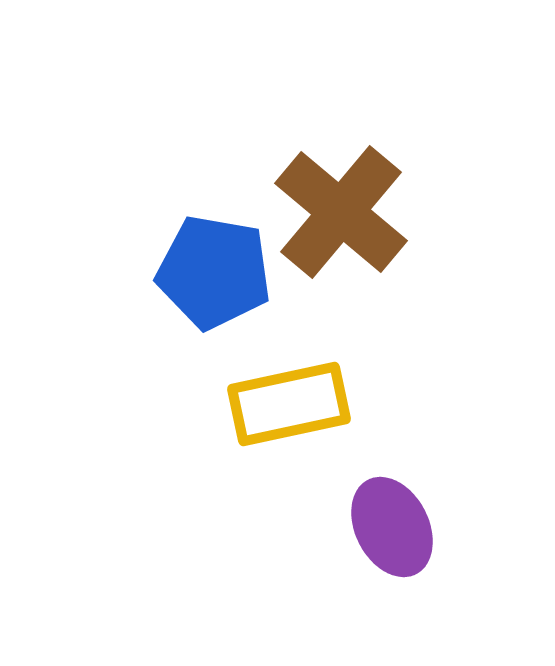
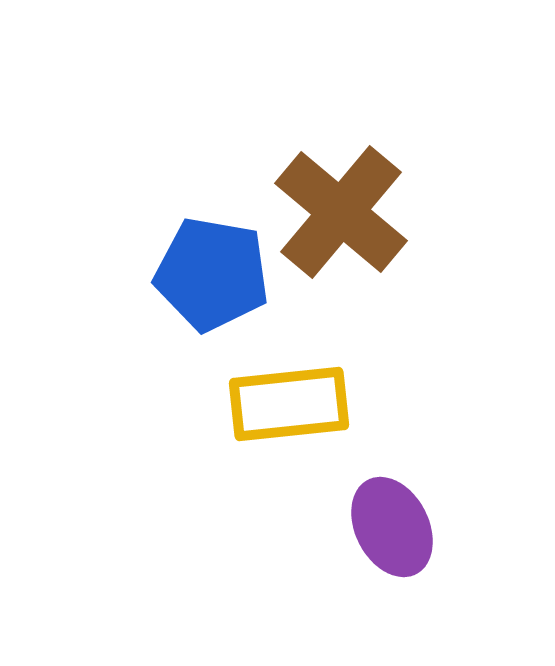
blue pentagon: moved 2 px left, 2 px down
yellow rectangle: rotated 6 degrees clockwise
